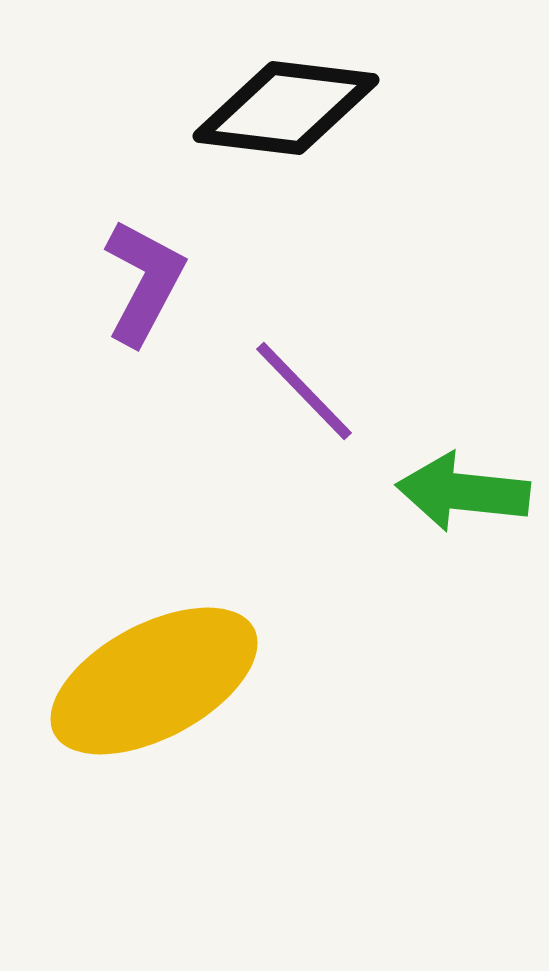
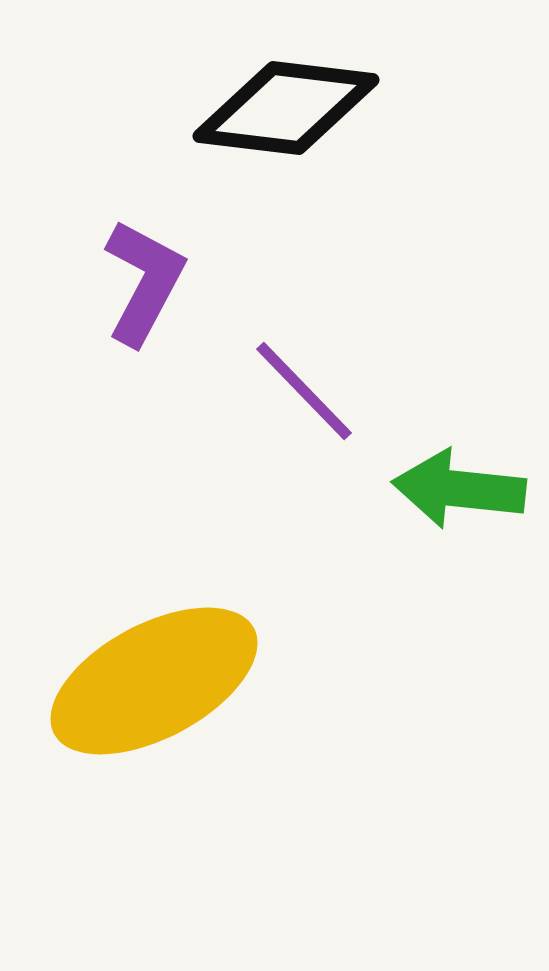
green arrow: moved 4 px left, 3 px up
